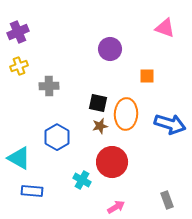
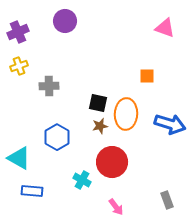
purple circle: moved 45 px left, 28 px up
pink arrow: rotated 84 degrees clockwise
